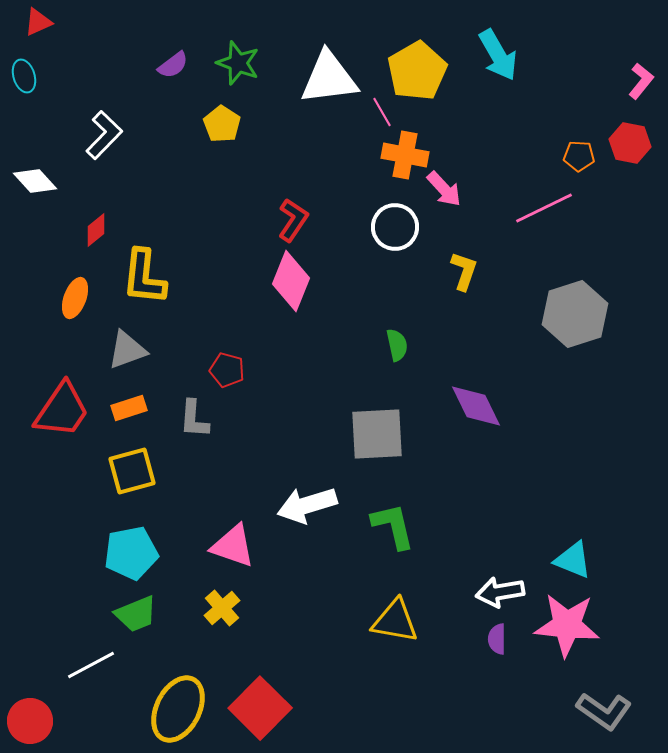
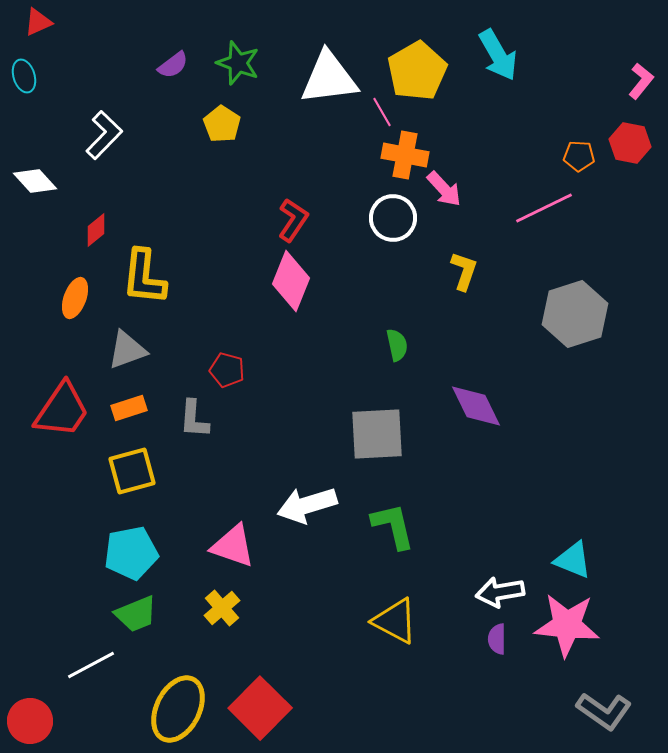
white circle at (395, 227): moved 2 px left, 9 px up
yellow triangle at (395, 621): rotated 18 degrees clockwise
